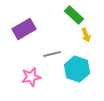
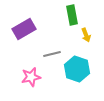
green rectangle: moved 2 px left; rotated 36 degrees clockwise
